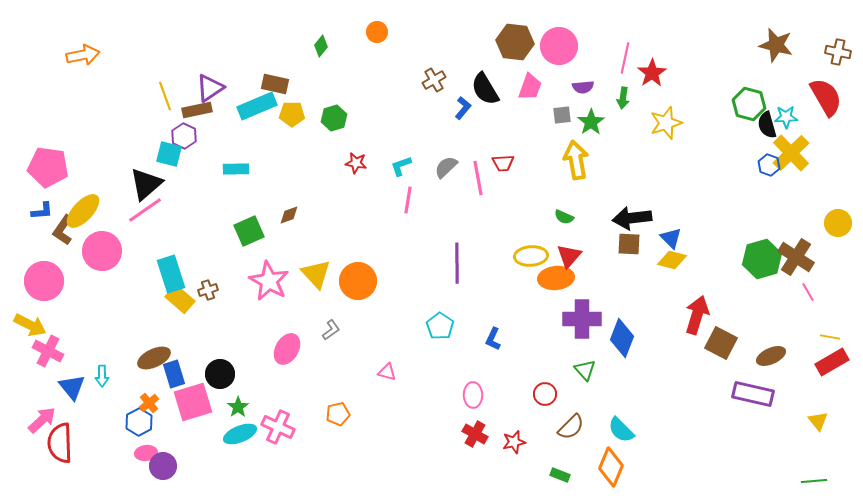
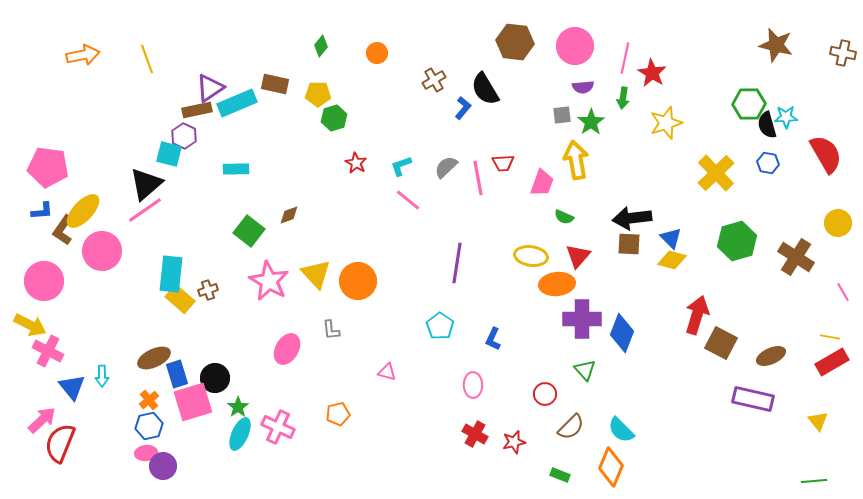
orange circle at (377, 32): moved 21 px down
pink circle at (559, 46): moved 16 px right
brown cross at (838, 52): moved 5 px right, 1 px down
red star at (652, 73): rotated 8 degrees counterclockwise
pink trapezoid at (530, 87): moved 12 px right, 96 px down
yellow line at (165, 96): moved 18 px left, 37 px up
red semicircle at (826, 97): moved 57 px down
green hexagon at (749, 104): rotated 16 degrees counterclockwise
cyan rectangle at (257, 106): moved 20 px left, 3 px up
yellow pentagon at (292, 114): moved 26 px right, 20 px up
yellow cross at (791, 153): moved 75 px left, 20 px down
red star at (356, 163): rotated 20 degrees clockwise
blue hexagon at (769, 165): moved 1 px left, 2 px up; rotated 10 degrees counterclockwise
pink line at (408, 200): rotated 60 degrees counterclockwise
green square at (249, 231): rotated 28 degrees counterclockwise
yellow ellipse at (531, 256): rotated 12 degrees clockwise
red triangle at (569, 256): moved 9 px right
green hexagon at (762, 259): moved 25 px left, 18 px up
purple line at (457, 263): rotated 9 degrees clockwise
cyan rectangle at (171, 274): rotated 24 degrees clockwise
orange ellipse at (556, 278): moved 1 px right, 6 px down
pink line at (808, 292): moved 35 px right
gray L-shape at (331, 330): rotated 120 degrees clockwise
blue diamond at (622, 338): moved 5 px up
blue rectangle at (174, 374): moved 3 px right
black circle at (220, 374): moved 5 px left, 4 px down
purple rectangle at (753, 394): moved 5 px down
pink ellipse at (473, 395): moved 10 px up
orange cross at (149, 403): moved 3 px up
blue hexagon at (139, 422): moved 10 px right, 4 px down; rotated 16 degrees clockwise
cyan ellipse at (240, 434): rotated 44 degrees counterclockwise
red semicircle at (60, 443): rotated 24 degrees clockwise
